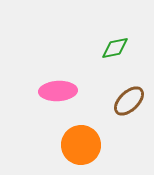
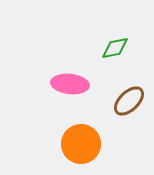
pink ellipse: moved 12 px right, 7 px up; rotated 9 degrees clockwise
orange circle: moved 1 px up
